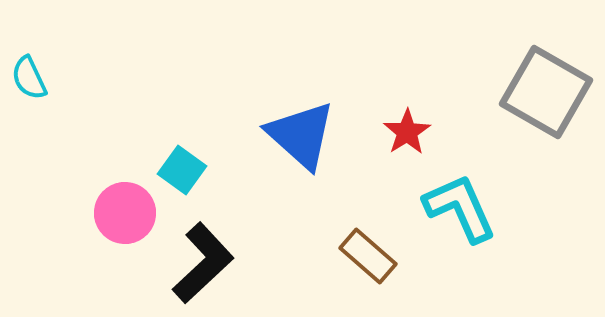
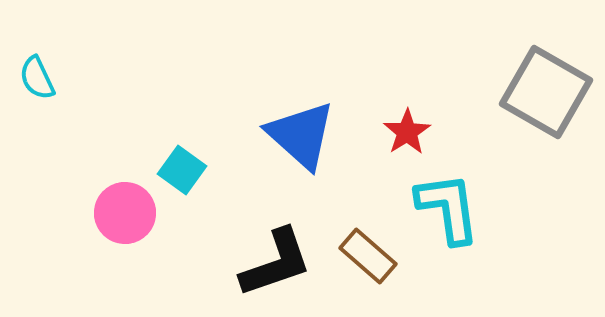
cyan semicircle: moved 8 px right
cyan L-shape: moved 12 px left; rotated 16 degrees clockwise
black L-shape: moved 73 px right; rotated 24 degrees clockwise
